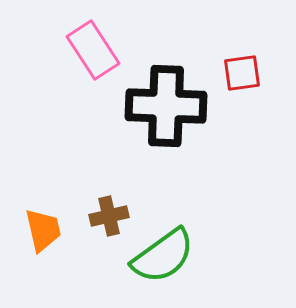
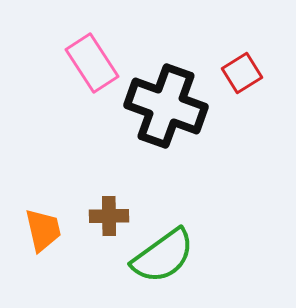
pink rectangle: moved 1 px left, 13 px down
red square: rotated 24 degrees counterclockwise
black cross: rotated 18 degrees clockwise
brown cross: rotated 12 degrees clockwise
